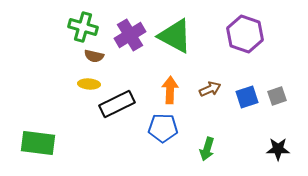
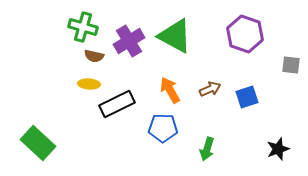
purple cross: moved 1 px left, 6 px down
orange arrow: rotated 32 degrees counterclockwise
gray square: moved 14 px right, 31 px up; rotated 24 degrees clockwise
green rectangle: rotated 36 degrees clockwise
black star: rotated 20 degrees counterclockwise
